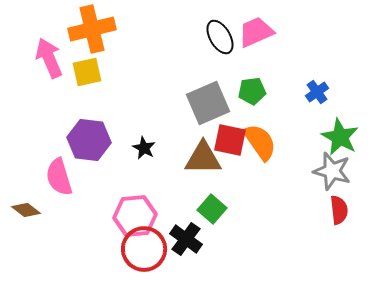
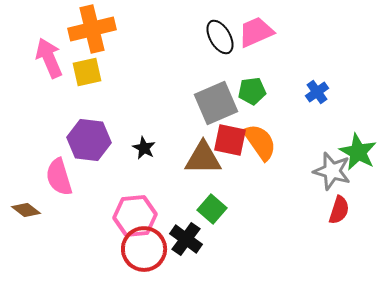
gray square: moved 8 px right
green star: moved 18 px right, 15 px down
red semicircle: rotated 24 degrees clockwise
